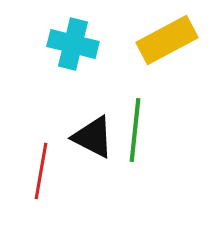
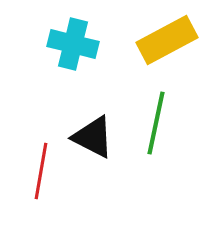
green line: moved 21 px right, 7 px up; rotated 6 degrees clockwise
